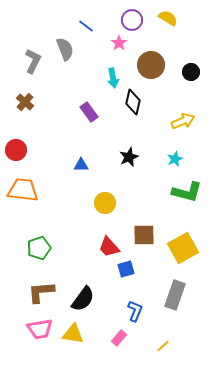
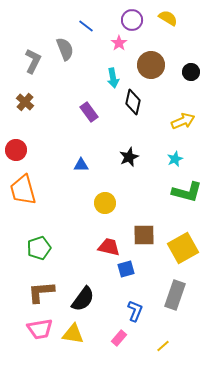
orange trapezoid: rotated 112 degrees counterclockwise
red trapezoid: rotated 145 degrees clockwise
